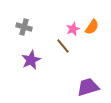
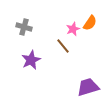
orange semicircle: moved 2 px left, 4 px up
